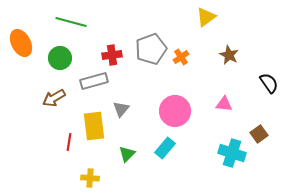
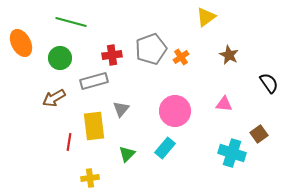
yellow cross: rotated 12 degrees counterclockwise
